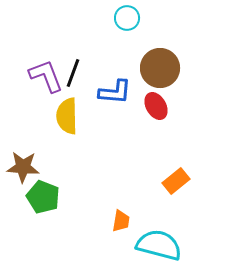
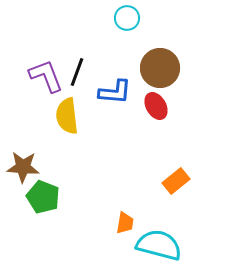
black line: moved 4 px right, 1 px up
yellow semicircle: rotated 6 degrees counterclockwise
orange trapezoid: moved 4 px right, 2 px down
